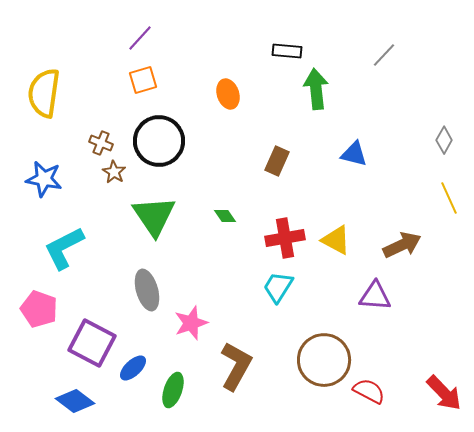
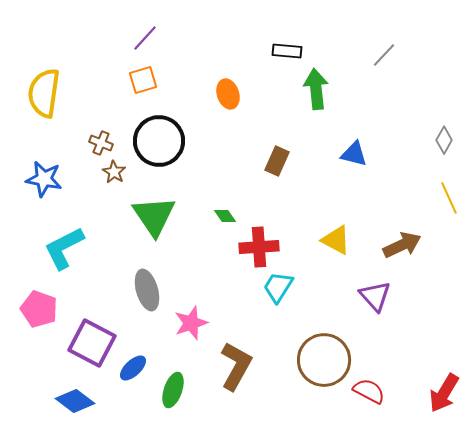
purple line: moved 5 px right
red cross: moved 26 px left, 9 px down; rotated 6 degrees clockwise
purple triangle: rotated 44 degrees clockwise
red arrow: rotated 75 degrees clockwise
